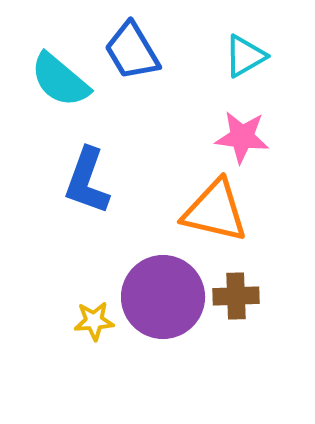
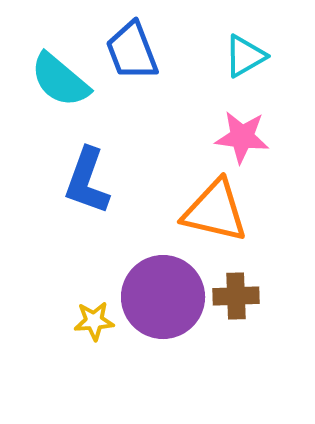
blue trapezoid: rotated 10 degrees clockwise
